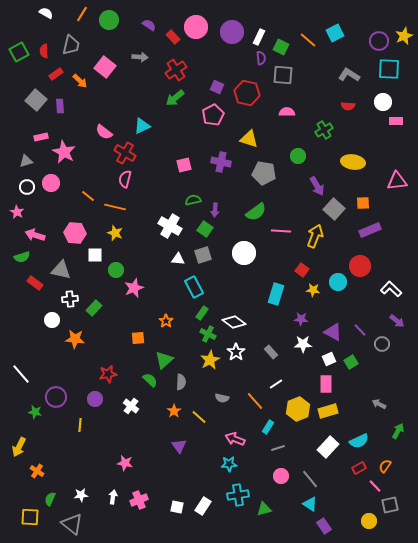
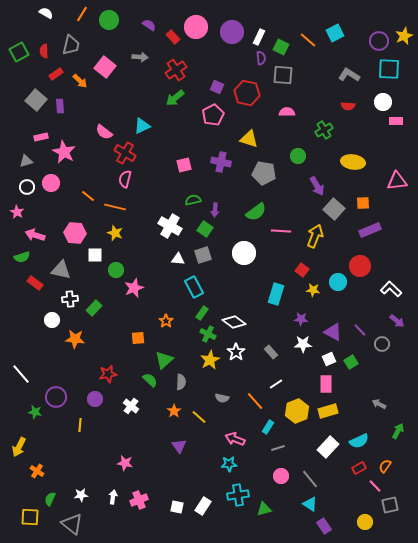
yellow hexagon at (298, 409): moved 1 px left, 2 px down
yellow circle at (369, 521): moved 4 px left, 1 px down
